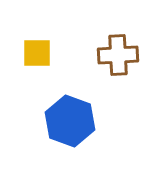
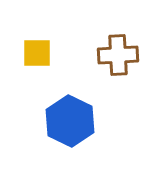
blue hexagon: rotated 6 degrees clockwise
